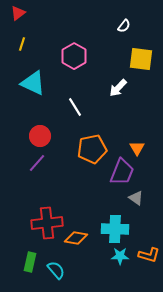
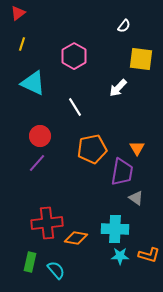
purple trapezoid: rotated 12 degrees counterclockwise
